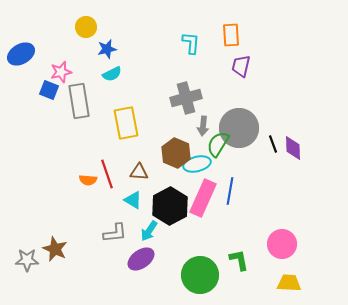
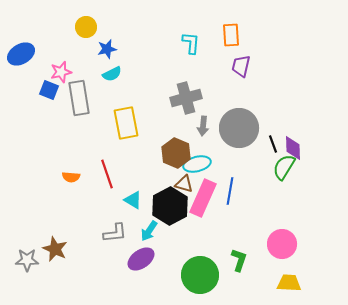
gray rectangle: moved 3 px up
green semicircle: moved 66 px right, 23 px down
brown triangle: moved 45 px right, 12 px down; rotated 12 degrees clockwise
orange semicircle: moved 17 px left, 3 px up
green L-shape: rotated 30 degrees clockwise
